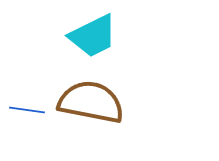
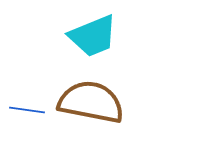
cyan trapezoid: rotated 4 degrees clockwise
